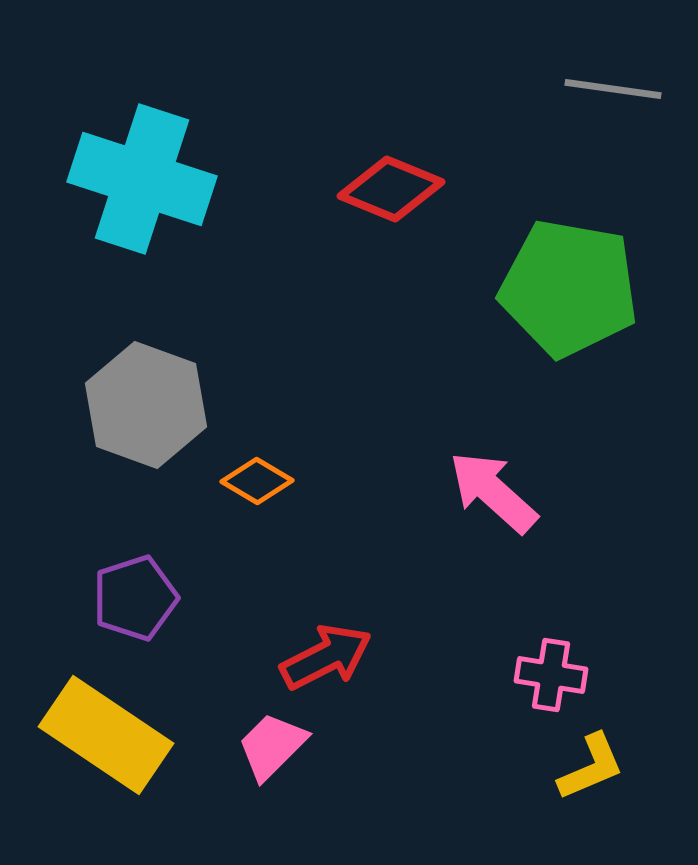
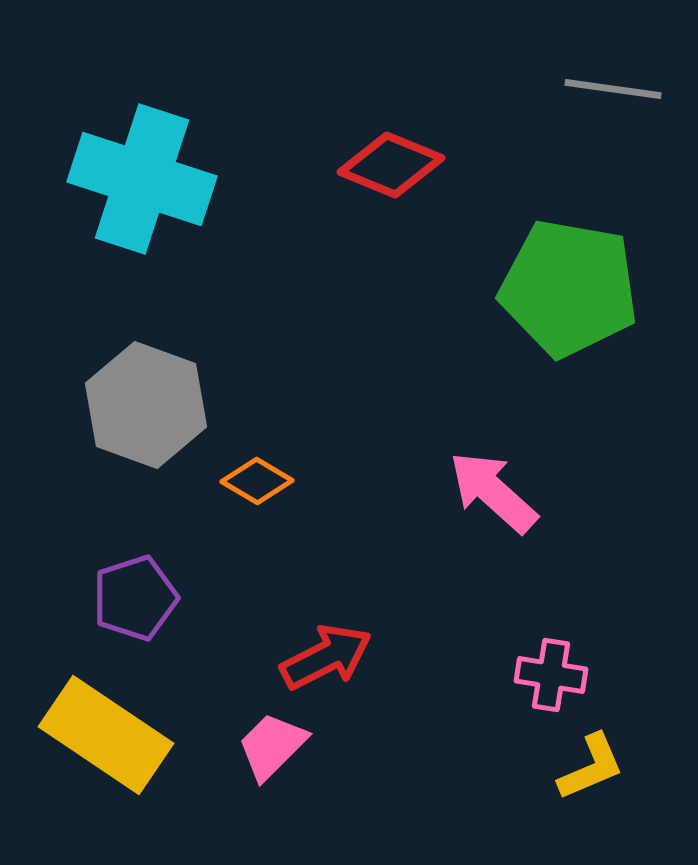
red diamond: moved 24 px up
